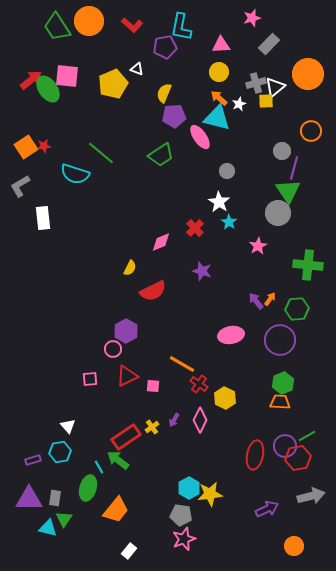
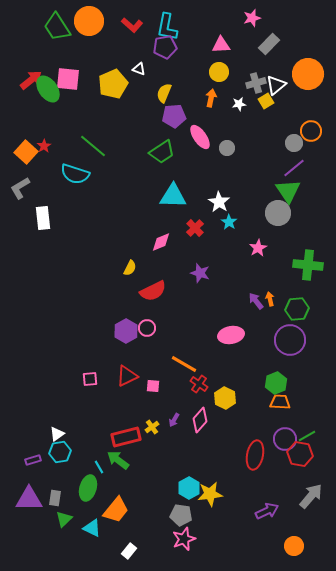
cyan L-shape at (181, 27): moved 14 px left
white triangle at (137, 69): moved 2 px right
pink square at (67, 76): moved 1 px right, 3 px down
white triangle at (275, 87): moved 1 px right, 2 px up
orange arrow at (219, 98): moved 8 px left; rotated 60 degrees clockwise
yellow square at (266, 101): rotated 28 degrees counterclockwise
white star at (239, 104): rotated 16 degrees clockwise
cyan triangle at (217, 118): moved 44 px left, 78 px down; rotated 12 degrees counterclockwise
red star at (44, 146): rotated 24 degrees counterclockwise
orange square at (26, 147): moved 5 px down; rotated 15 degrees counterclockwise
gray circle at (282, 151): moved 12 px right, 8 px up
green line at (101, 153): moved 8 px left, 7 px up
green trapezoid at (161, 155): moved 1 px right, 3 px up
purple line at (294, 168): rotated 35 degrees clockwise
gray circle at (227, 171): moved 23 px up
gray L-shape at (20, 186): moved 2 px down
pink star at (258, 246): moved 2 px down
purple star at (202, 271): moved 2 px left, 2 px down
orange arrow at (270, 299): rotated 48 degrees counterclockwise
purple circle at (280, 340): moved 10 px right
pink circle at (113, 349): moved 34 px right, 21 px up
orange line at (182, 364): moved 2 px right
green hexagon at (283, 383): moved 7 px left
pink diamond at (200, 420): rotated 15 degrees clockwise
white triangle at (68, 426): moved 11 px left, 8 px down; rotated 35 degrees clockwise
red rectangle at (126, 437): rotated 20 degrees clockwise
purple circle at (285, 446): moved 7 px up
red hexagon at (298, 458): moved 2 px right, 4 px up; rotated 20 degrees clockwise
gray arrow at (311, 496): rotated 36 degrees counterclockwise
purple arrow at (267, 509): moved 2 px down
green triangle at (64, 519): rotated 12 degrees clockwise
cyan triangle at (48, 528): moved 44 px right; rotated 12 degrees clockwise
